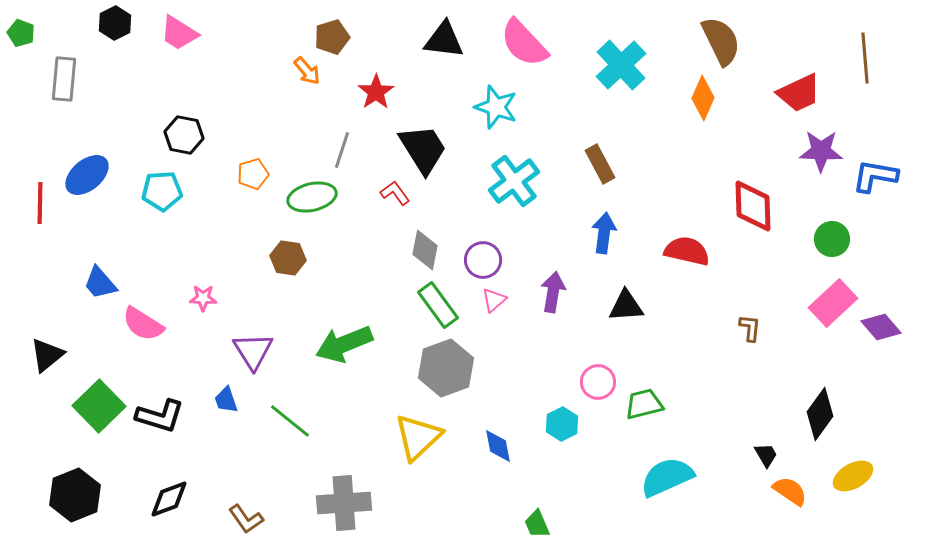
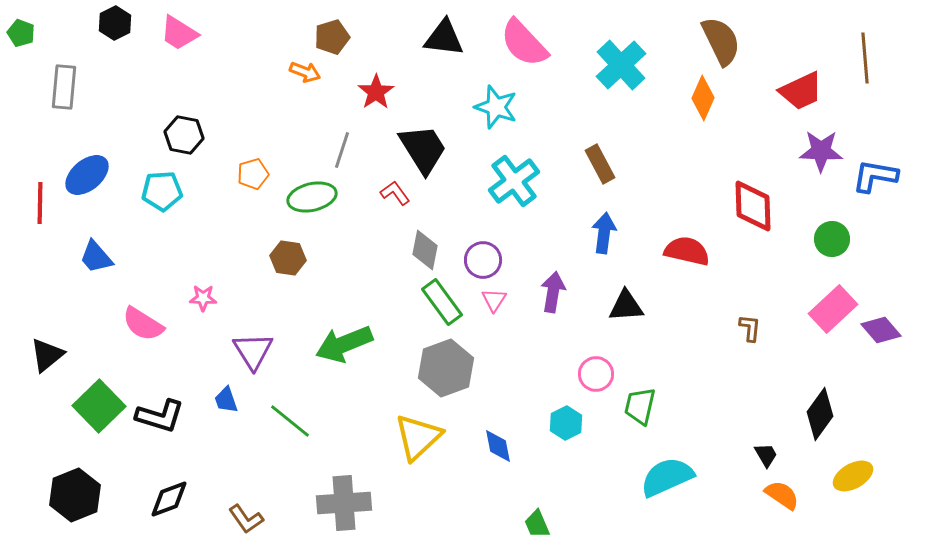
black triangle at (444, 40): moved 2 px up
orange arrow at (307, 71): moved 2 px left, 1 px down; rotated 28 degrees counterclockwise
gray rectangle at (64, 79): moved 8 px down
red trapezoid at (799, 93): moved 2 px right, 2 px up
blue trapezoid at (100, 283): moved 4 px left, 26 px up
pink triangle at (494, 300): rotated 16 degrees counterclockwise
pink rectangle at (833, 303): moved 6 px down
green rectangle at (438, 305): moved 4 px right, 3 px up
purple diamond at (881, 327): moved 3 px down
pink circle at (598, 382): moved 2 px left, 8 px up
green trapezoid at (644, 404): moved 4 px left, 2 px down; rotated 63 degrees counterclockwise
cyan hexagon at (562, 424): moved 4 px right, 1 px up
orange semicircle at (790, 491): moved 8 px left, 4 px down
